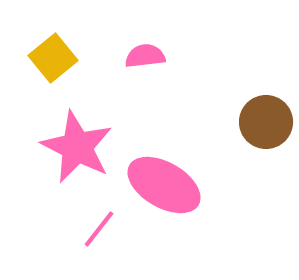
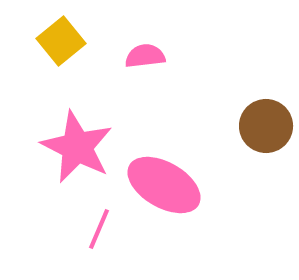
yellow square: moved 8 px right, 17 px up
brown circle: moved 4 px down
pink line: rotated 15 degrees counterclockwise
